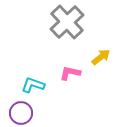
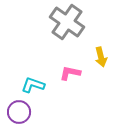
gray cross: rotated 12 degrees counterclockwise
yellow arrow: rotated 114 degrees clockwise
purple circle: moved 2 px left, 1 px up
